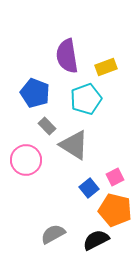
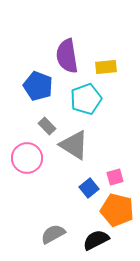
yellow rectangle: rotated 15 degrees clockwise
blue pentagon: moved 3 px right, 7 px up
pink circle: moved 1 px right, 2 px up
pink square: rotated 12 degrees clockwise
orange pentagon: moved 2 px right
